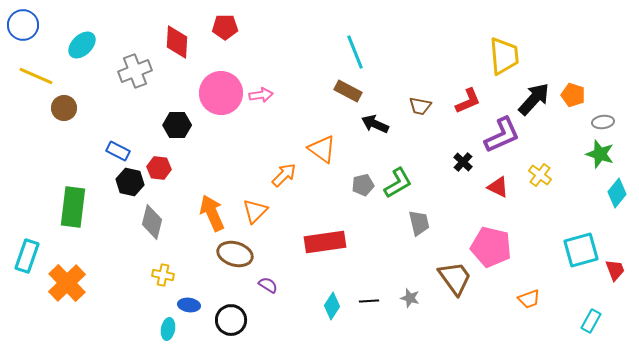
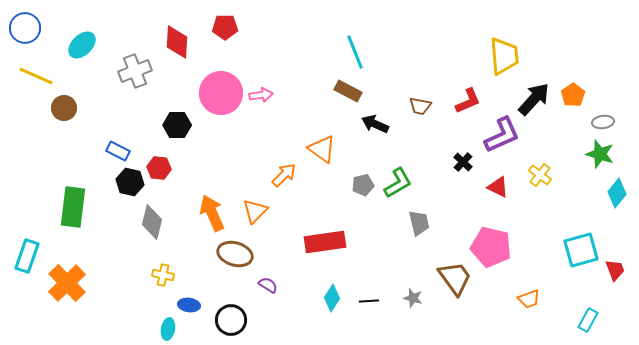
blue circle at (23, 25): moved 2 px right, 3 px down
orange pentagon at (573, 95): rotated 20 degrees clockwise
gray star at (410, 298): moved 3 px right
cyan diamond at (332, 306): moved 8 px up
cyan rectangle at (591, 321): moved 3 px left, 1 px up
